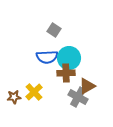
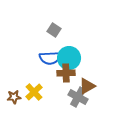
blue semicircle: moved 3 px right, 1 px down
